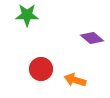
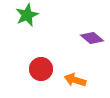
green star: rotated 25 degrees counterclockwise
